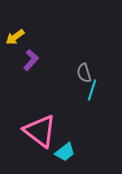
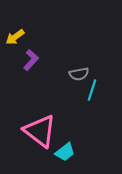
gray semicircle: moved 5 px left, 1 px down; rotated 84 degrees counterclockwise
